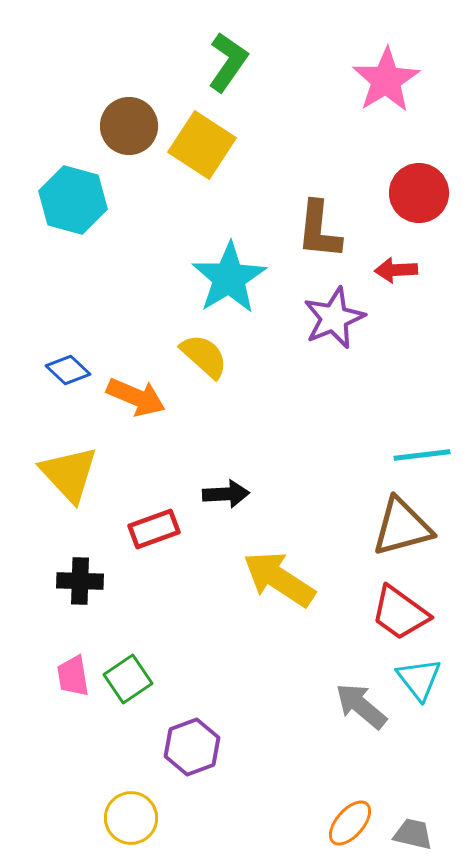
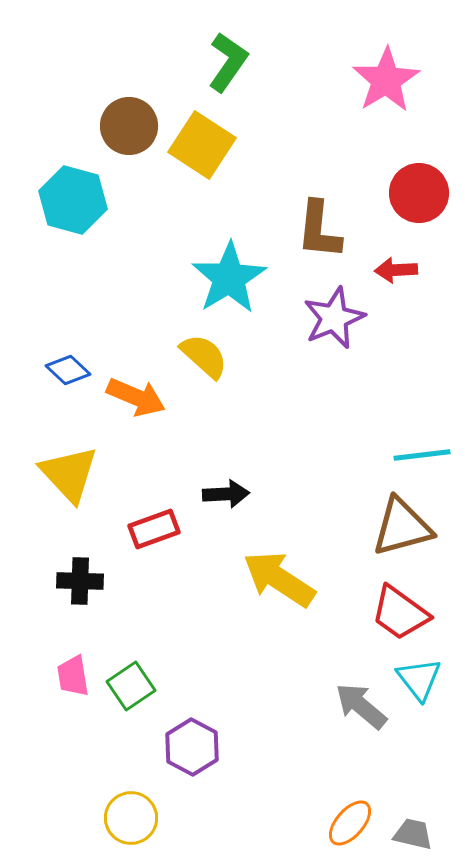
green square: moved 3 px right, 7 px down
purple hexagon: rotated 12 degrees counterclockwise
